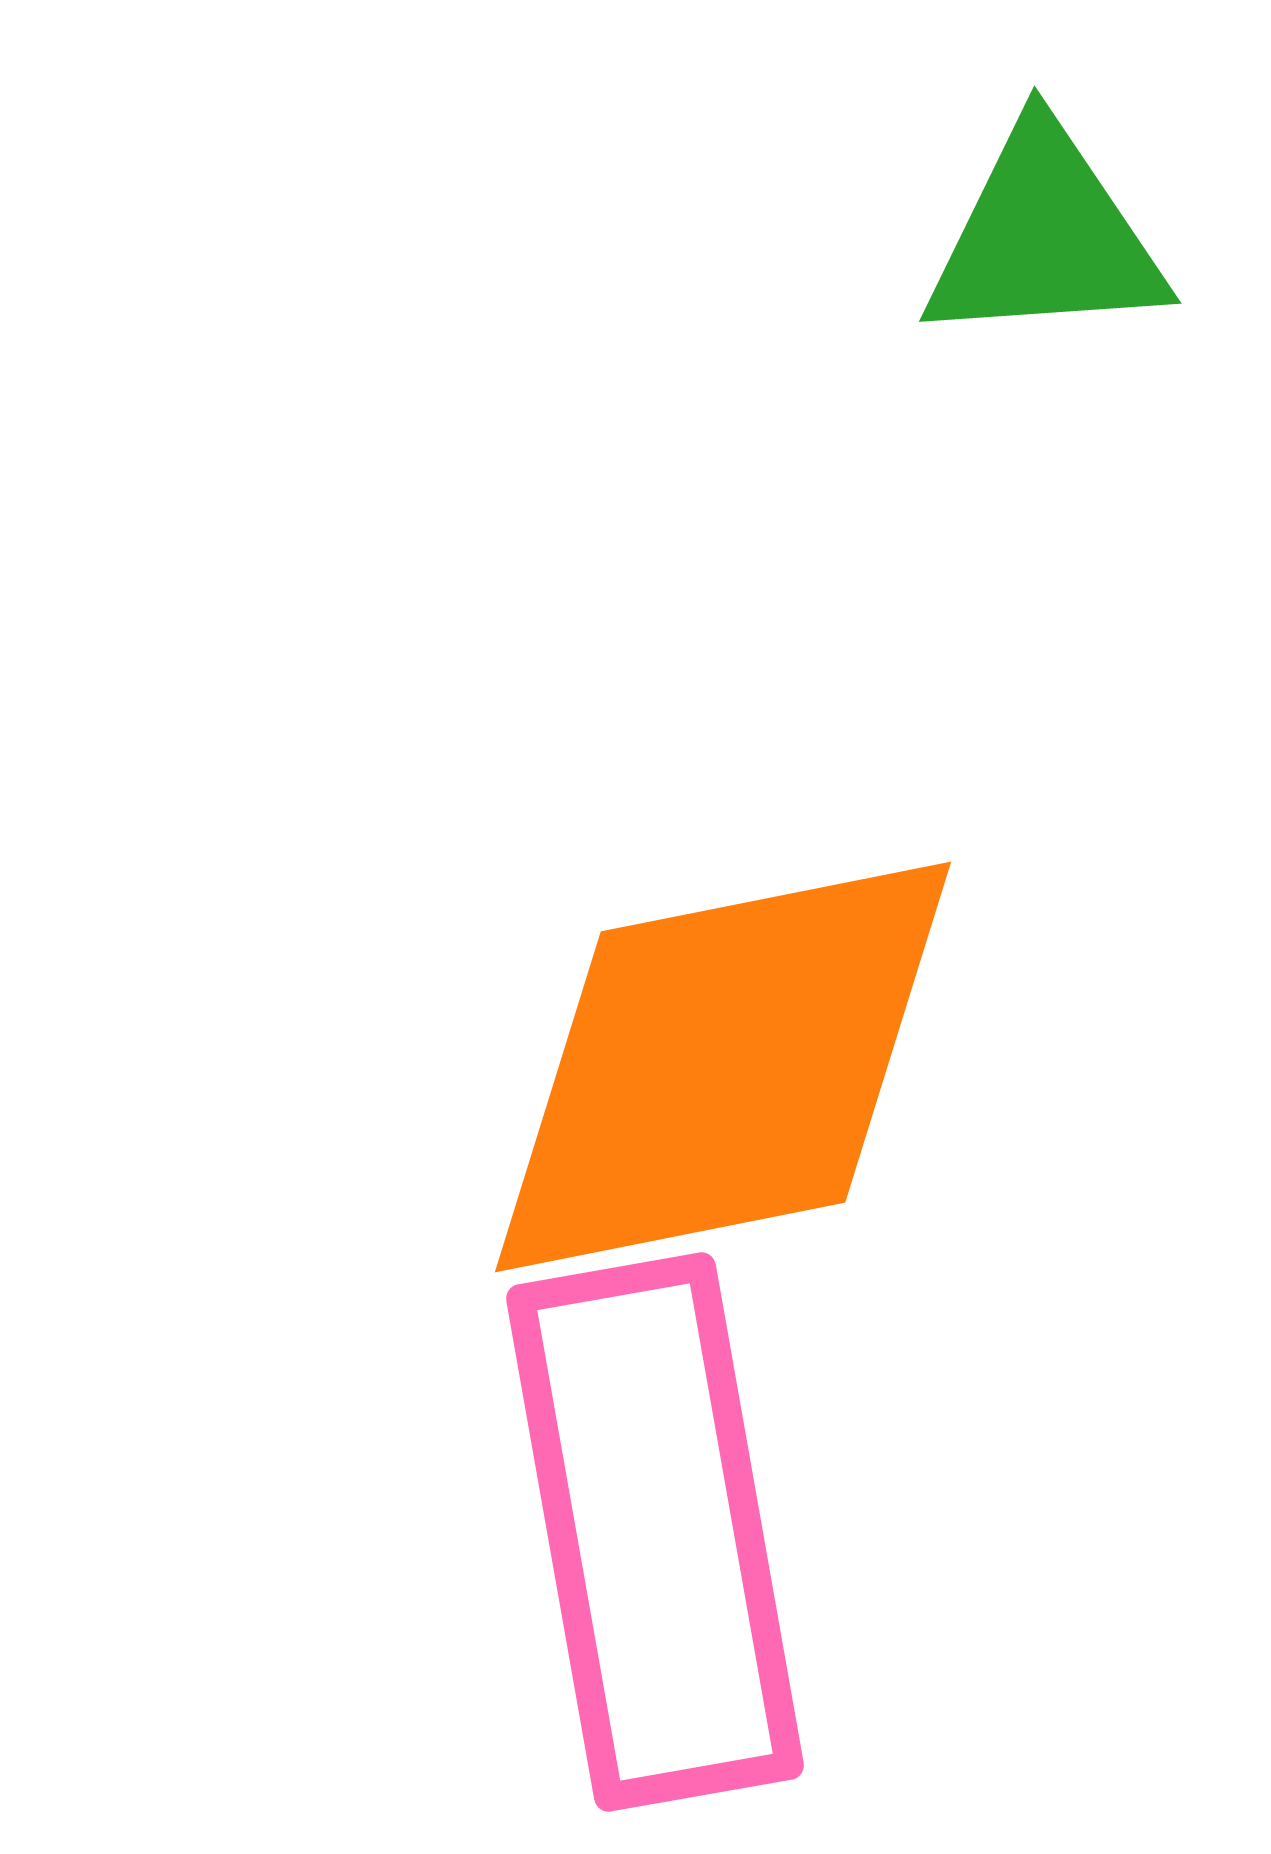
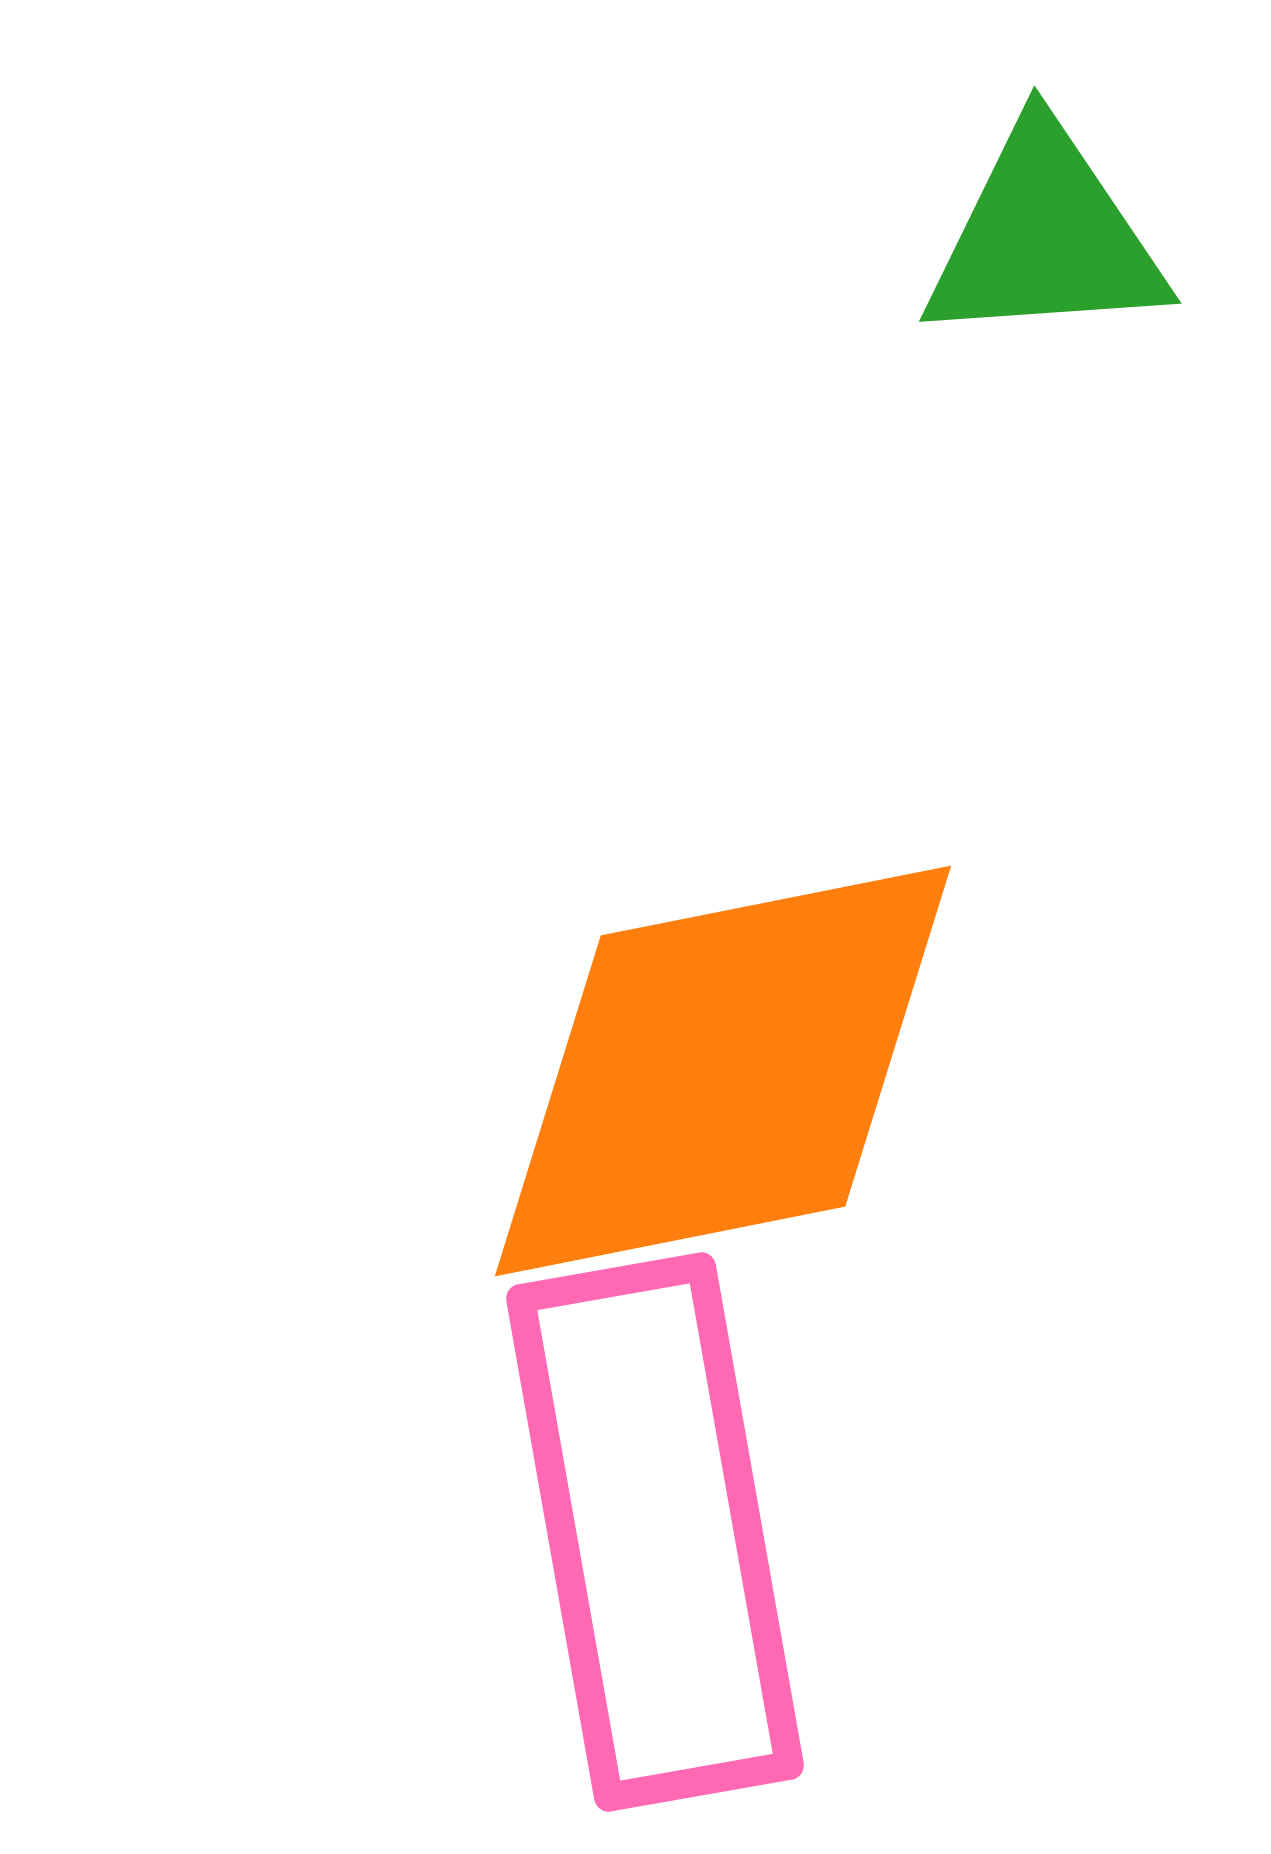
orange diamond: moved 4 px down
